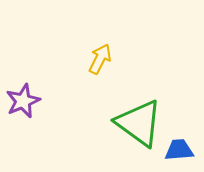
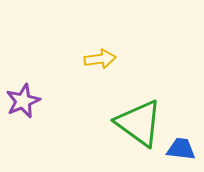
yellow arrow: rotated 56 degrees clockwise
blue trapezoid: moved 2 px right, 1 px up; rotated 12 degrees clockwise
